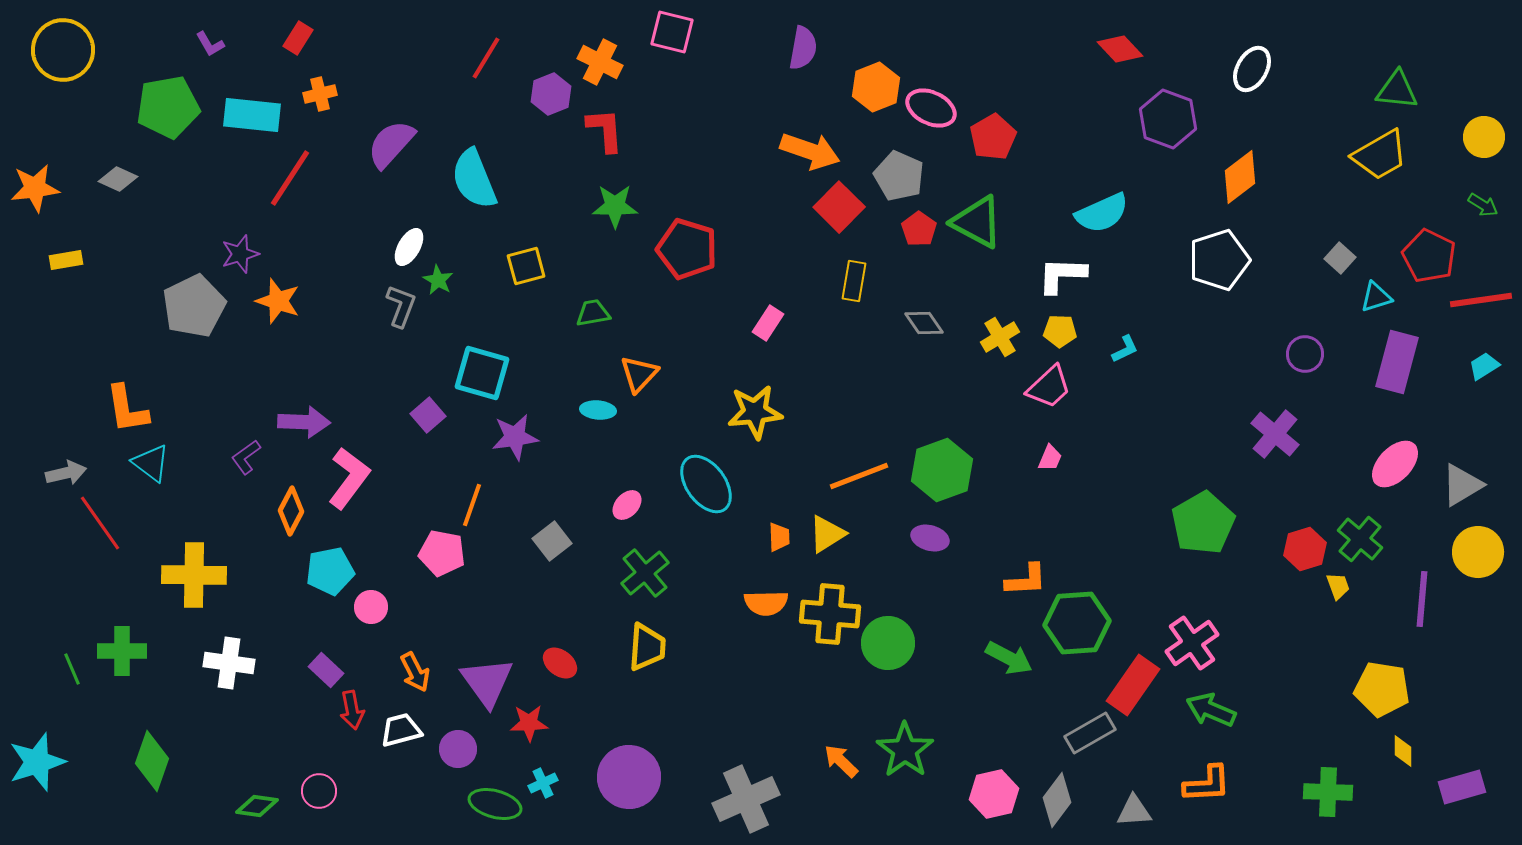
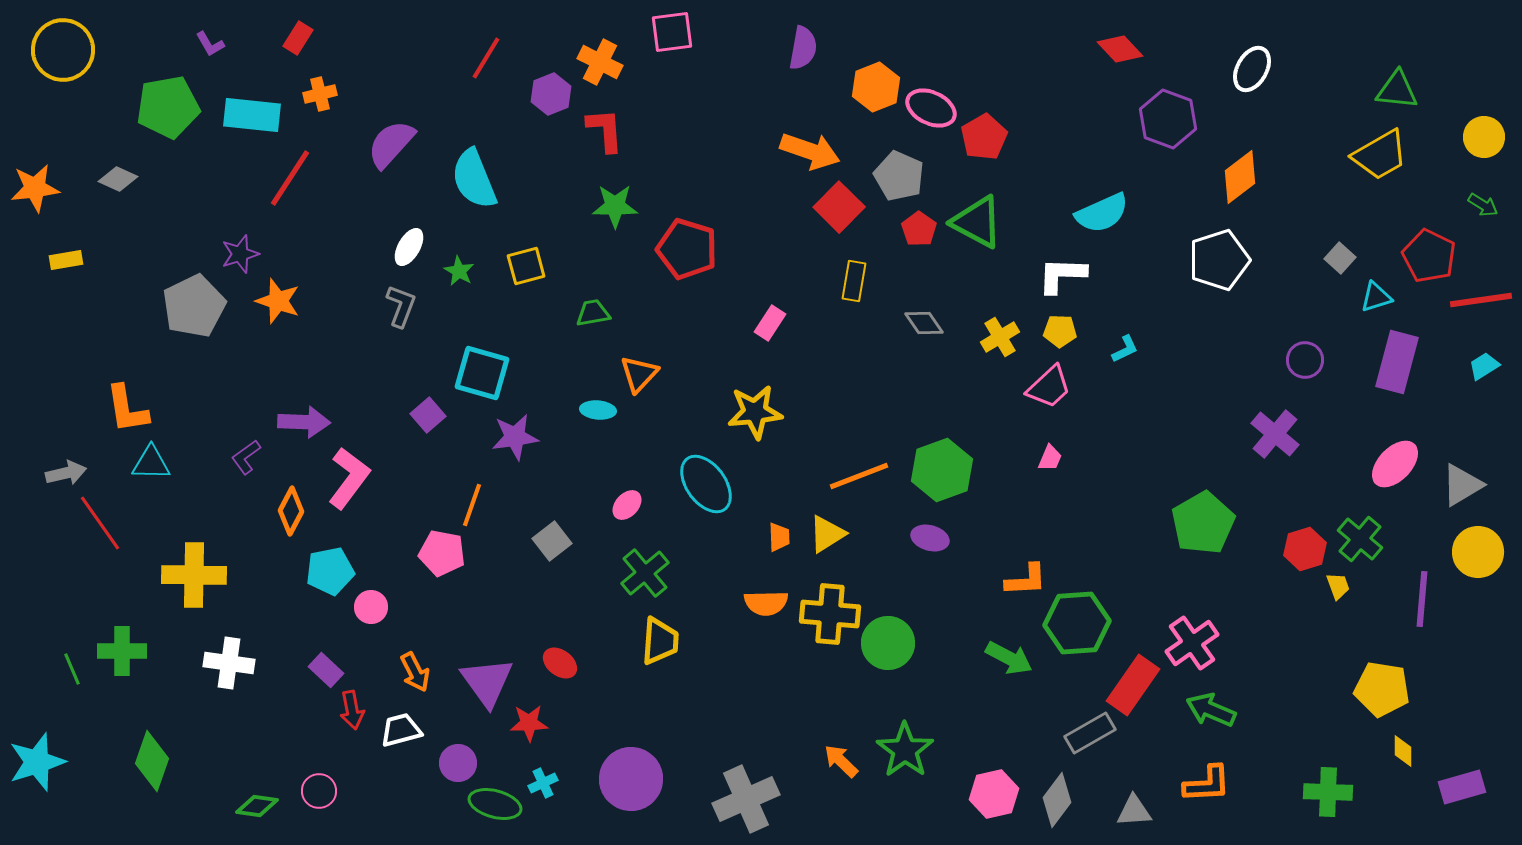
pink square at (672, 32): rotated 21 degrees counterclockwise
red pentagon at (993, 137): moved 9 px left
green star at (438, 280): moved 21 px right, 9 px up
pink rectangle at (768, 323): moved 2 px right
purple circle at (1305, 354): moved 6 px down
cyan triangle at (151, 463): rotated 36 degrees counterclockwise
yellow trapezoid at (647, 647): moved 13 px right, 6 px up
purple circle at (458, 749): moved 14 px down
purple circle at (629, 777): moved 2 px right, 2 px down
